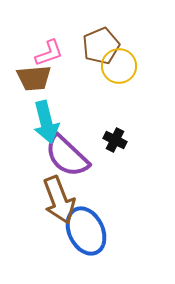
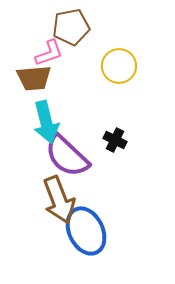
brown pentagon: moved 30 px left, 19 px up; rotated 12 degrees clockwise
